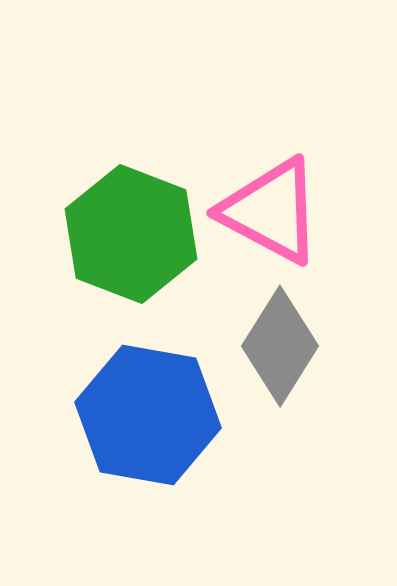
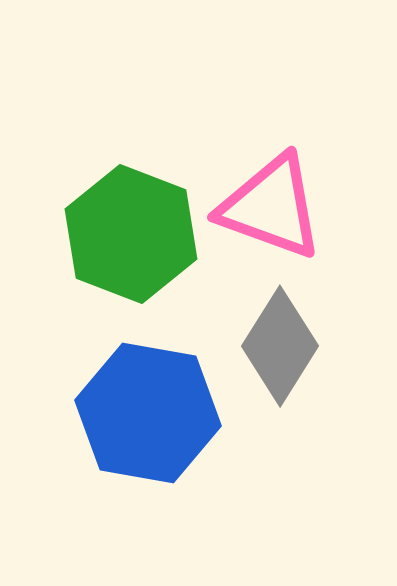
pink triangle: moved 4 px up; rotated 8 degrees counterclockwise
blue hexagon: moved 2 px up
